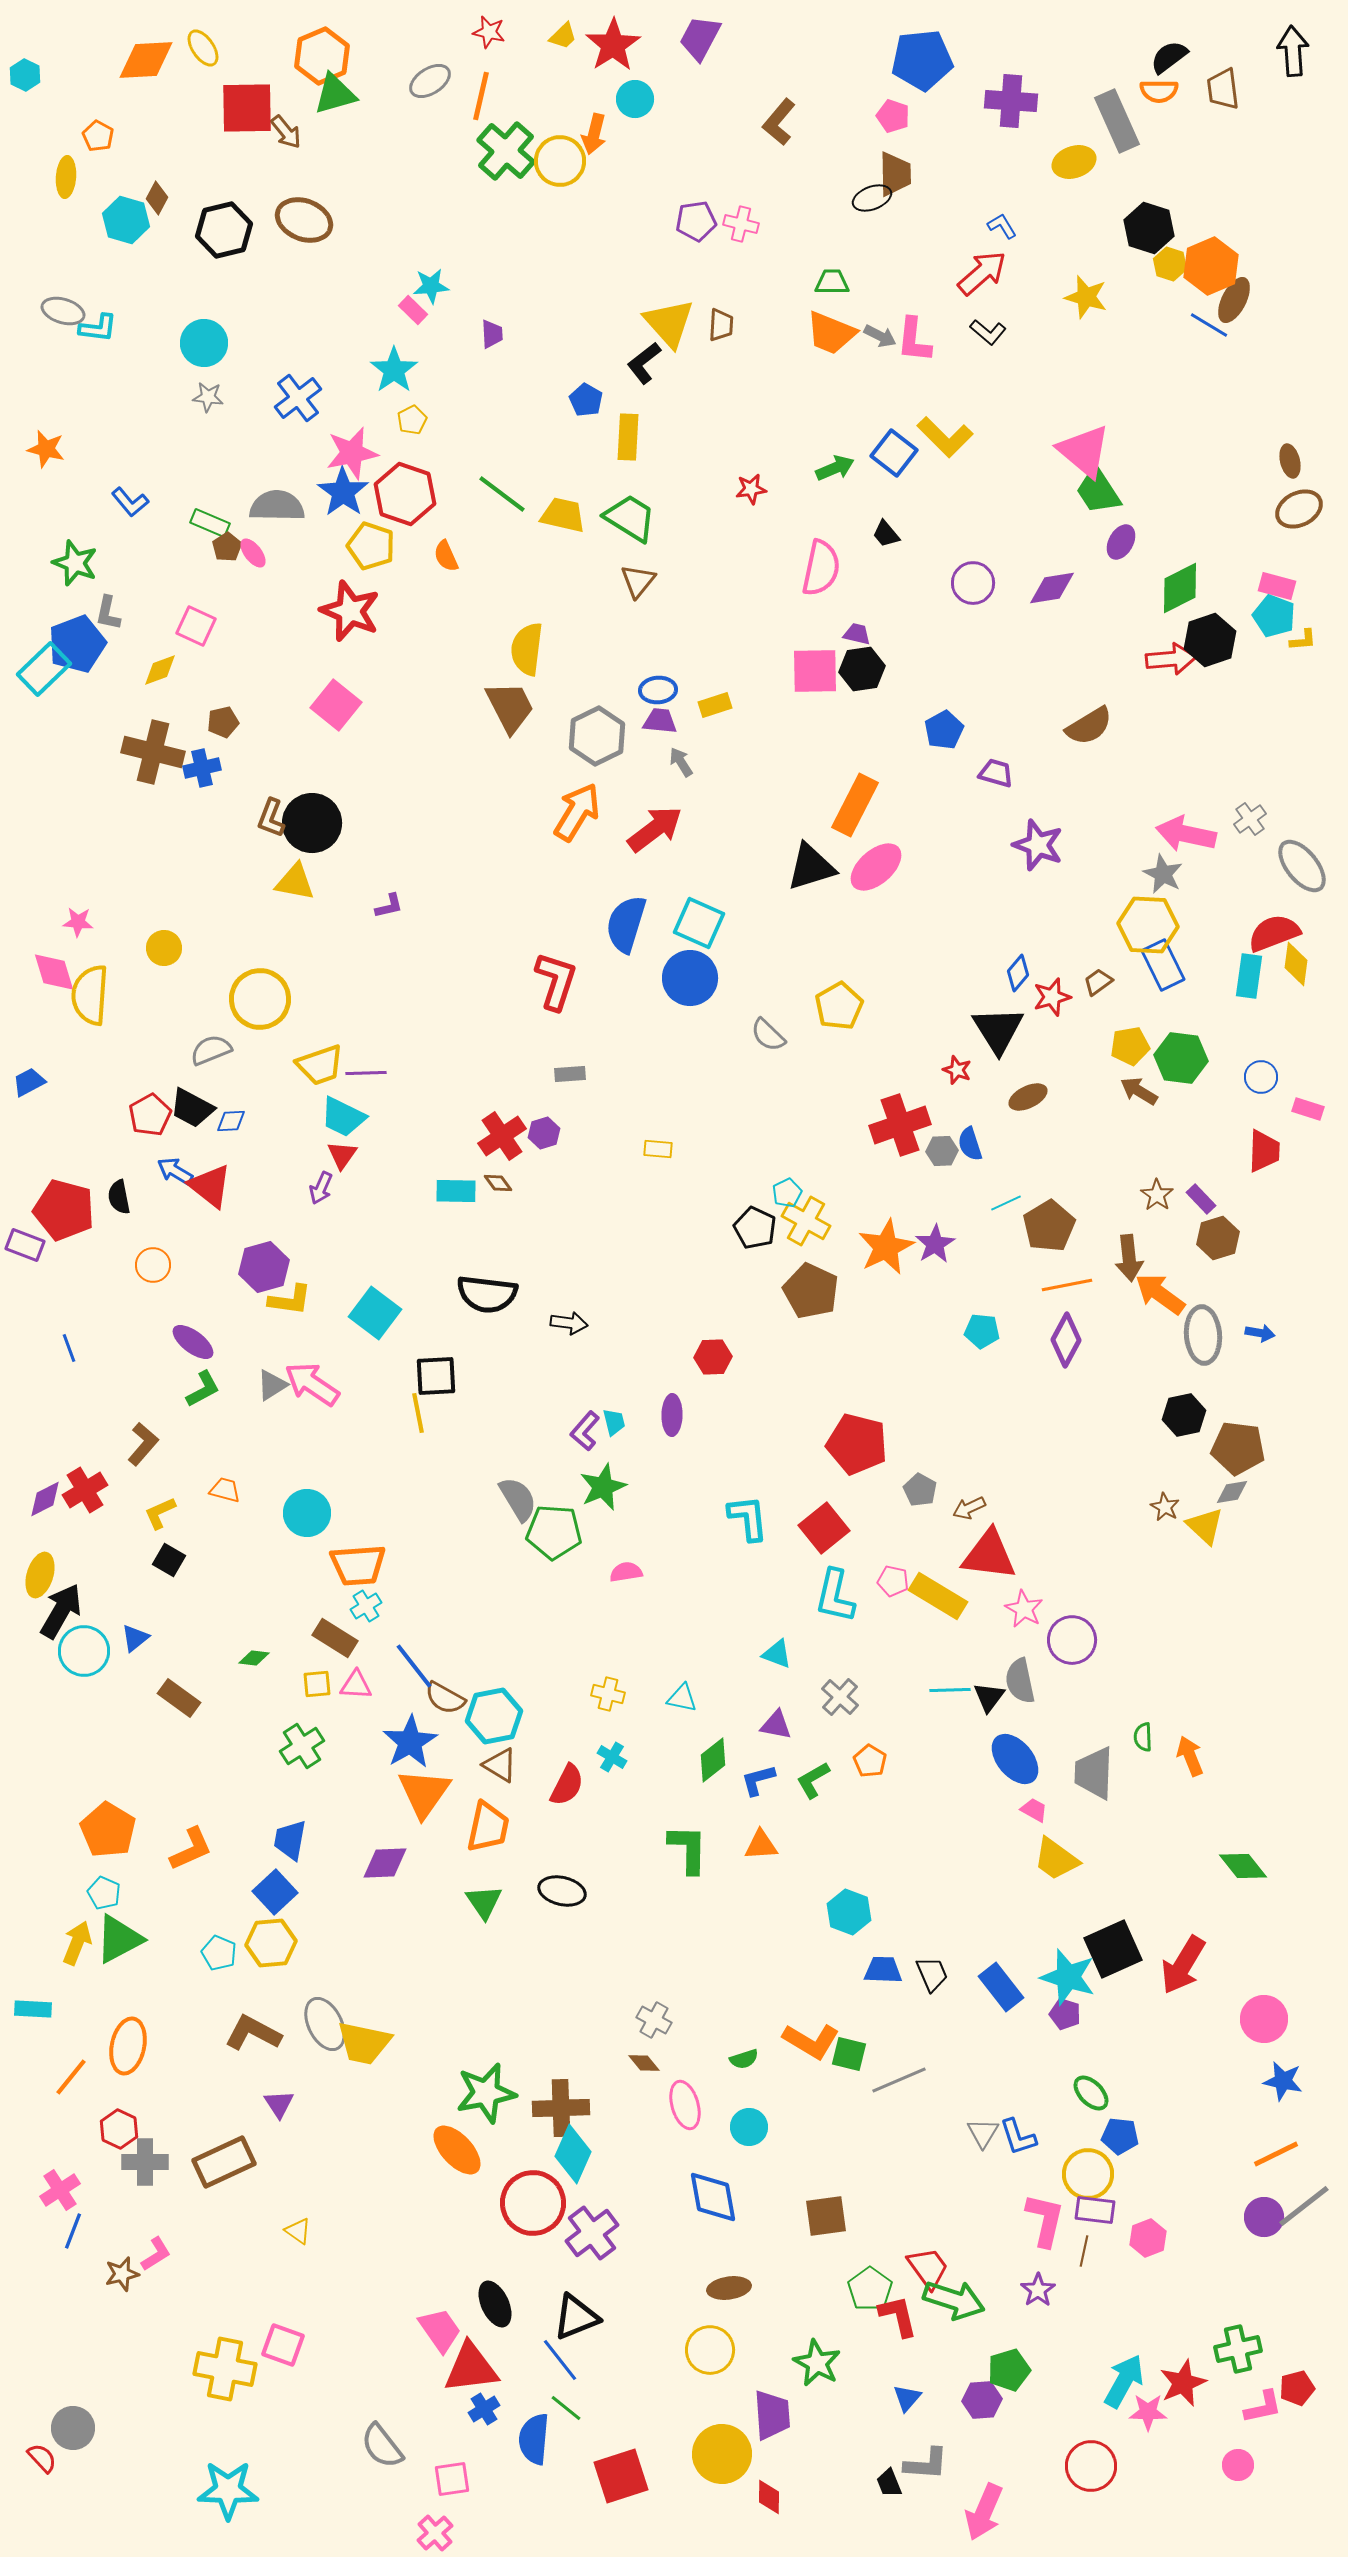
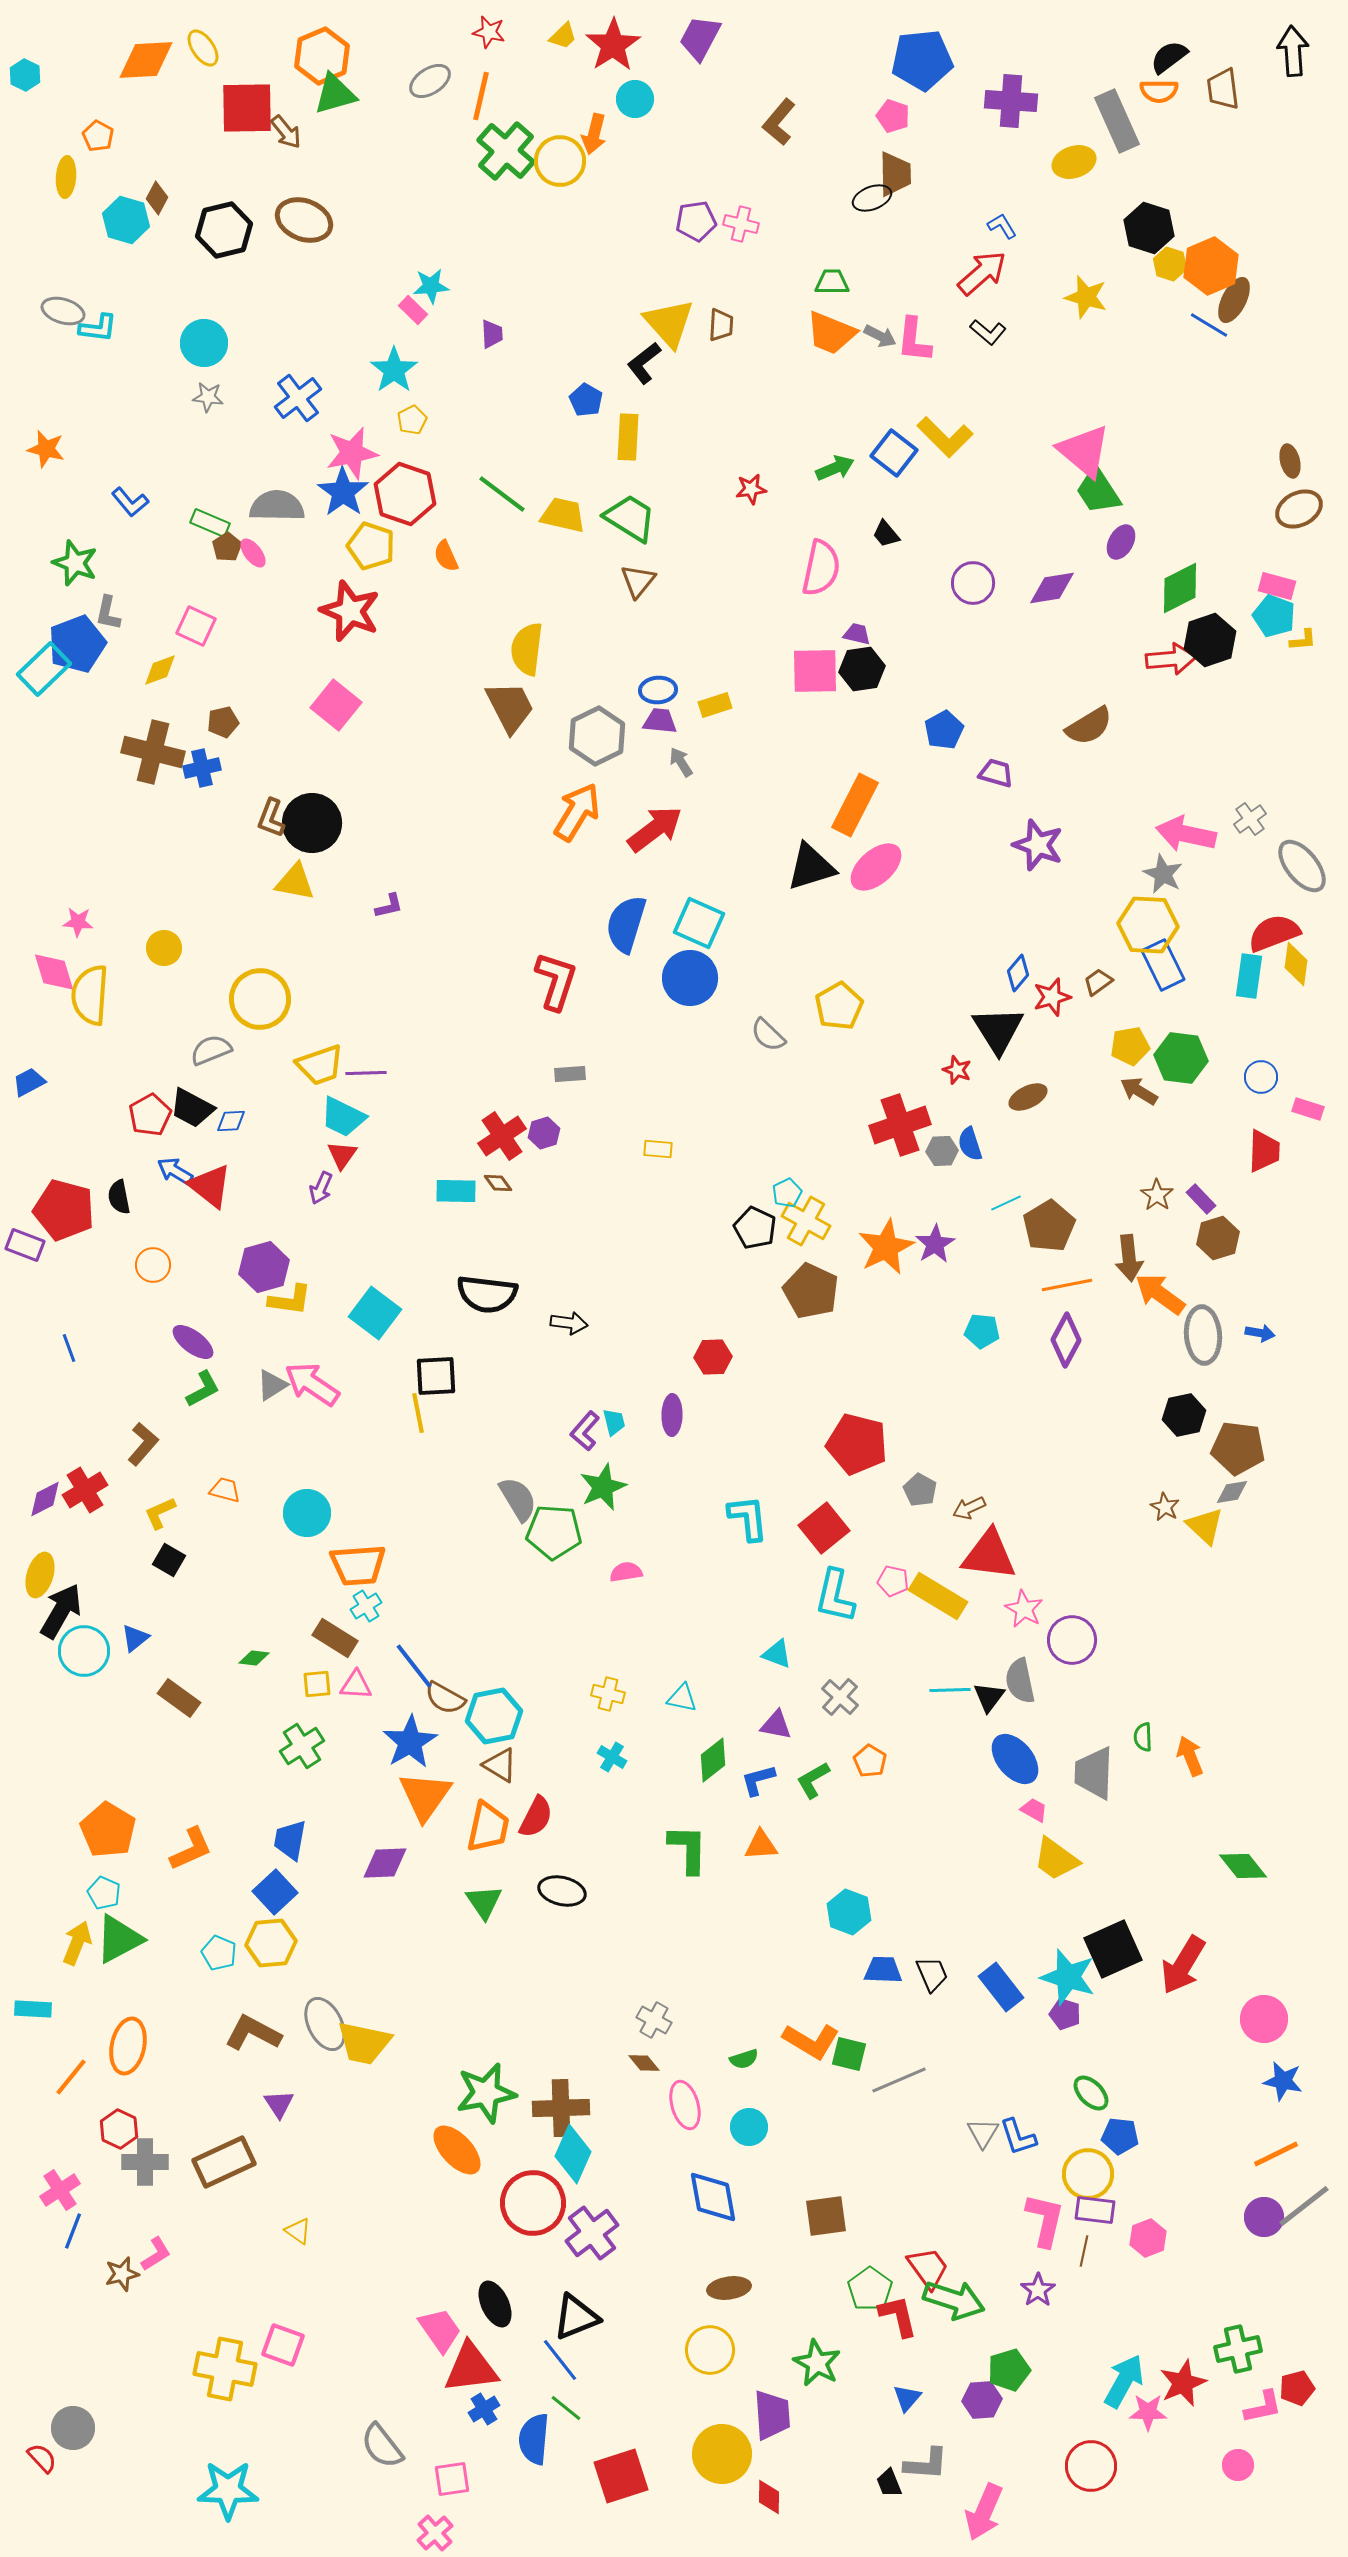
red semicircle at (567, 1785): moved 31 px left, 32 px down
orange triangle at (424, 1793): moved 1 px right, 3 px down
